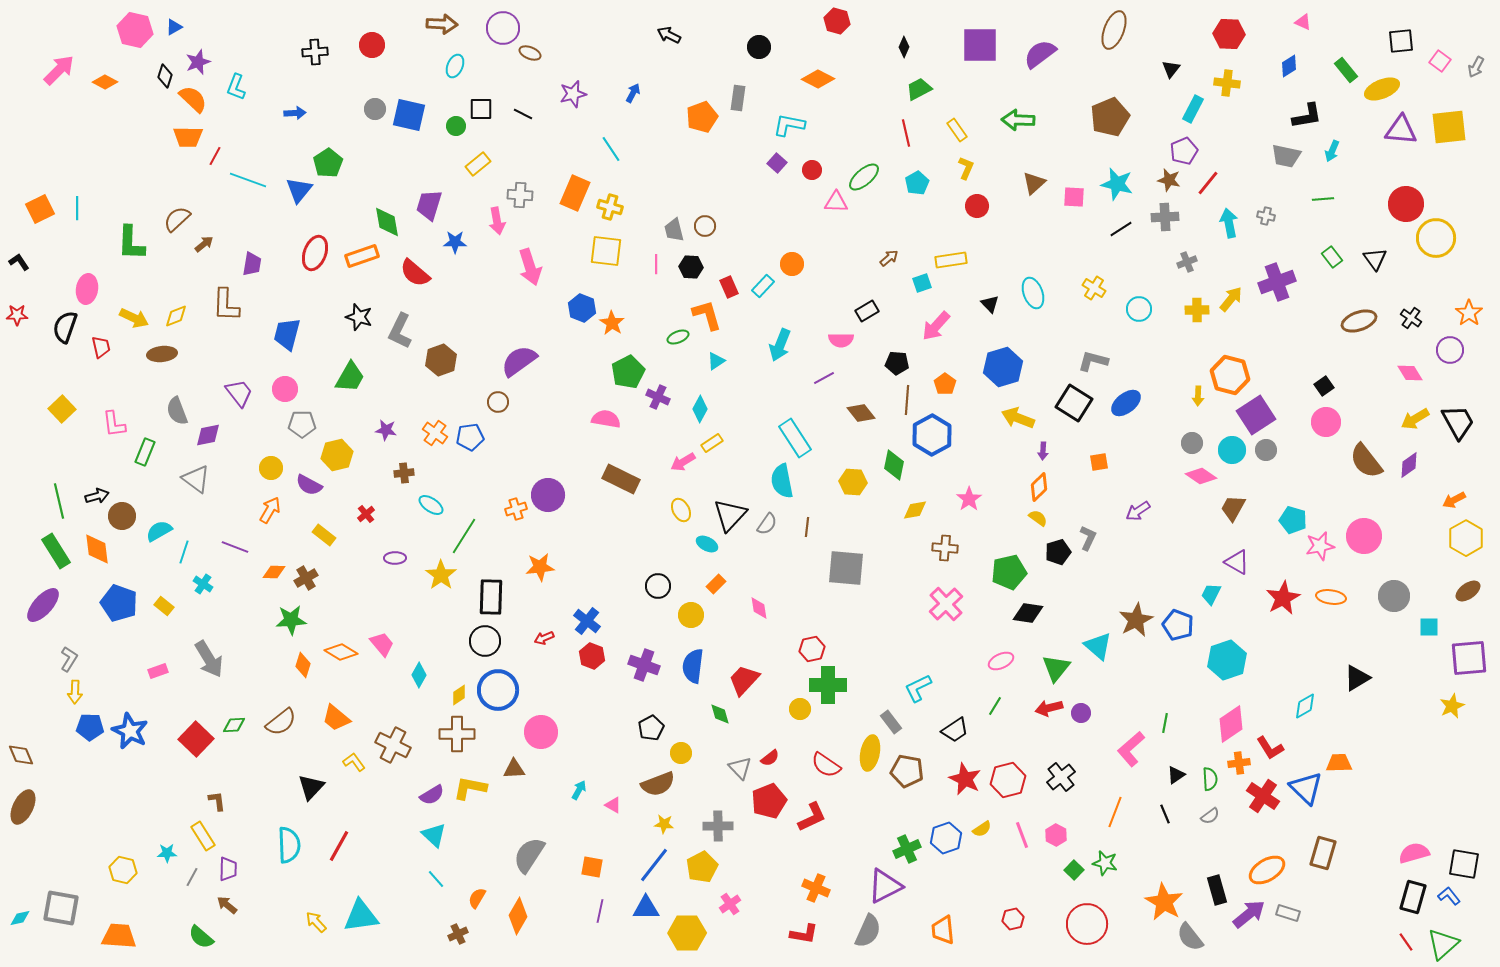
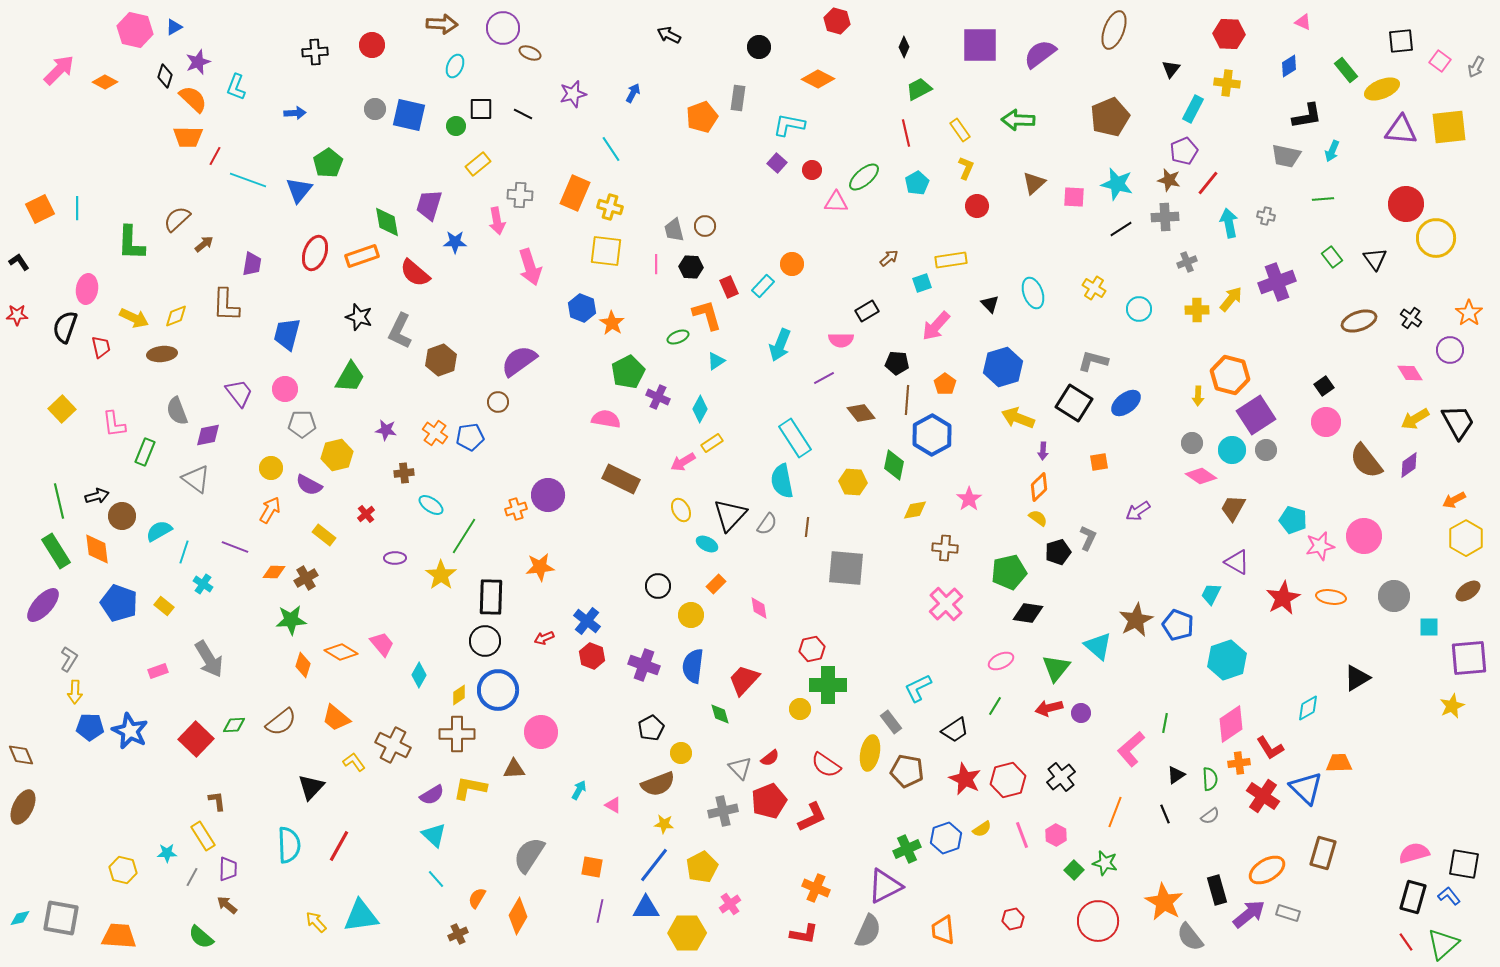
yellow rectangle at (957, 130): moved 3 px right
cyan diamond at (1305, 706): moved 3 px right, 2 px down
gray cross at (718, 826): moved 5 px right, 15 px up; rotated 12 degrees counterclockwise
gray square at (61, 908): moved 10 px down
red circle at (1087, 924): moved 11 px right, 3 px up
